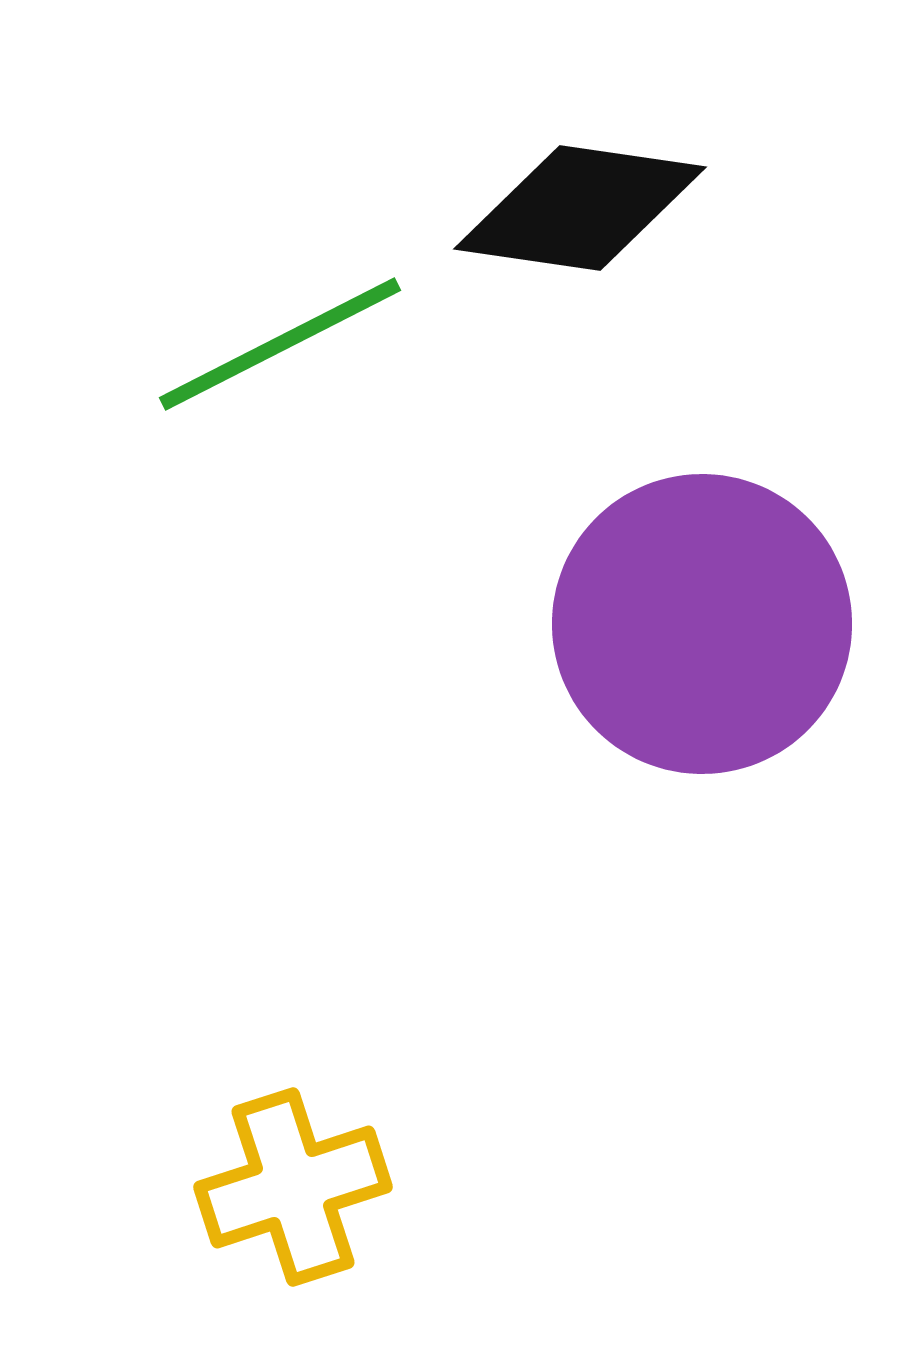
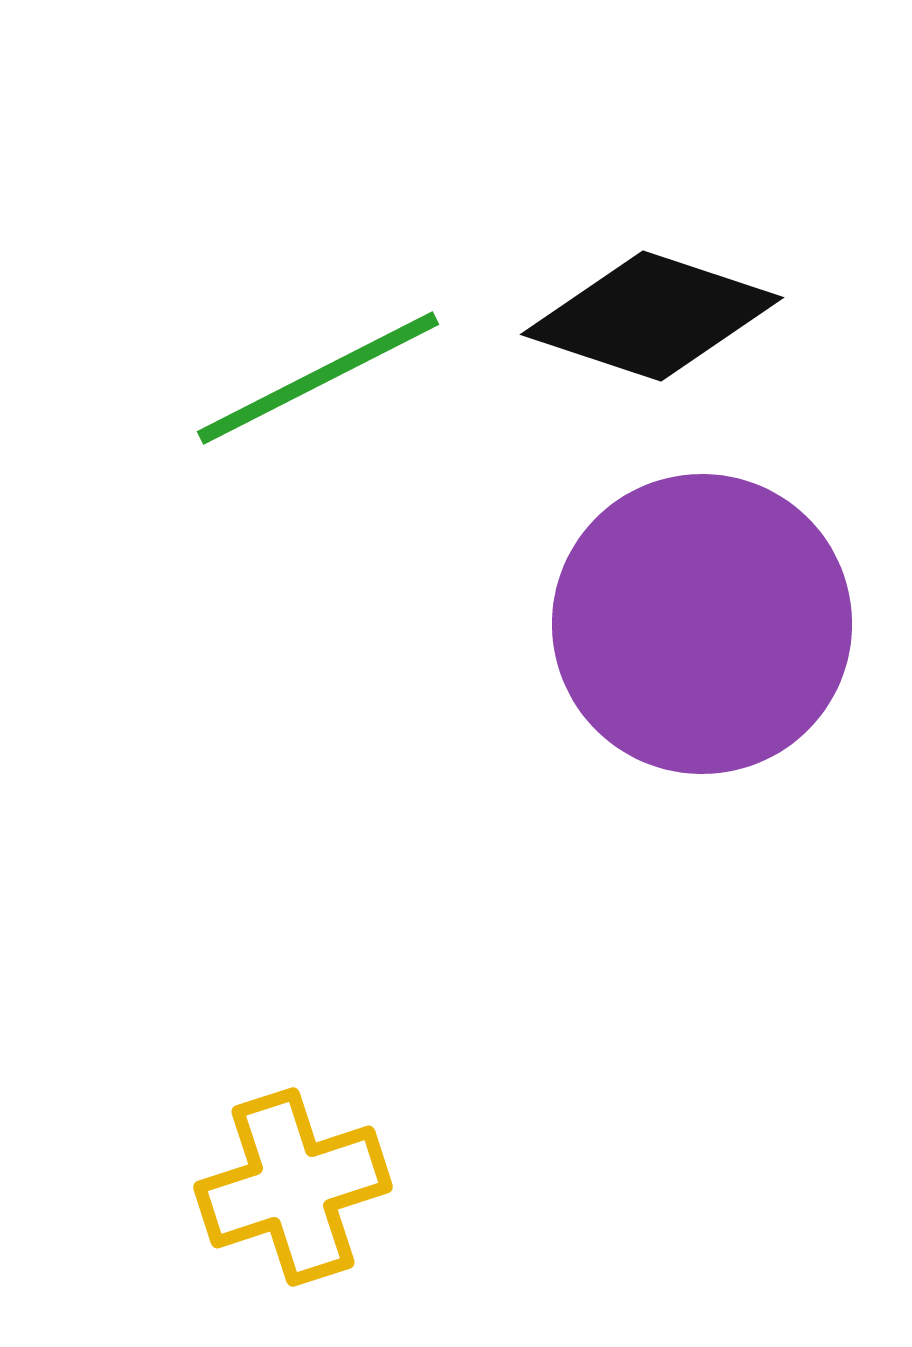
black diamond: moved 72 px right, 108 px down; rotated 10 degrees clockwise
green line: moved 38 px right, 34 px down
